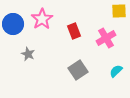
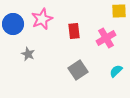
pink star: rotated 10 degrees clockwise
red rectangle: rotated 14 degrees clockwise
